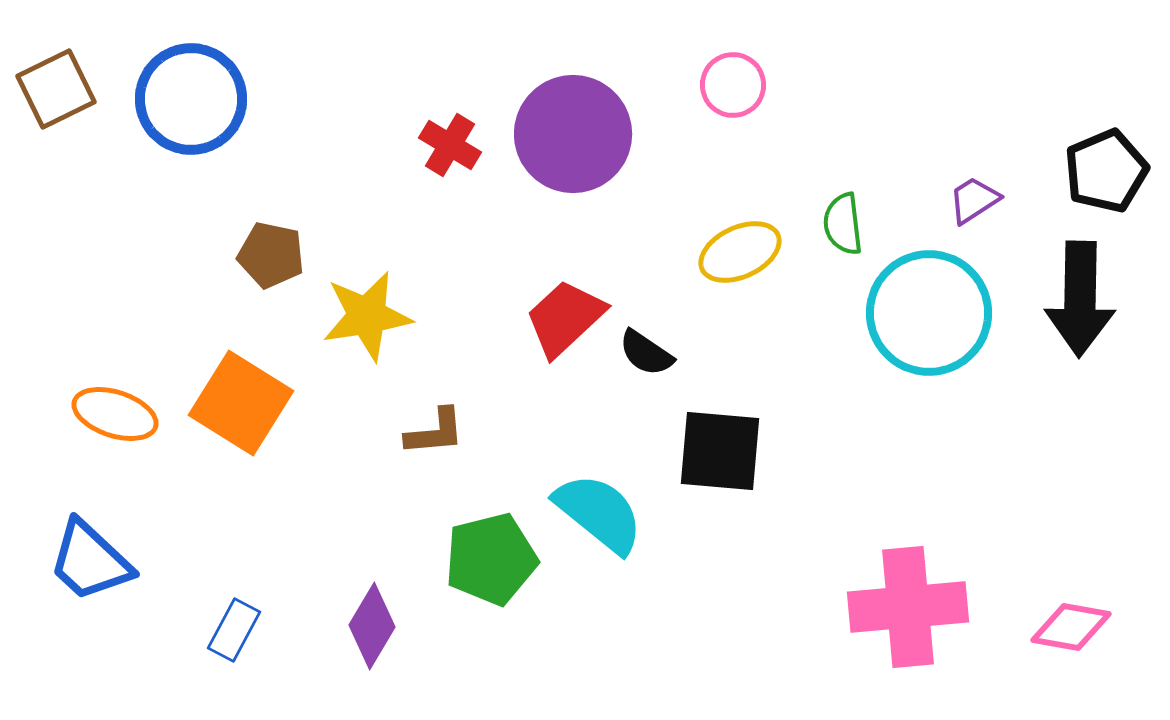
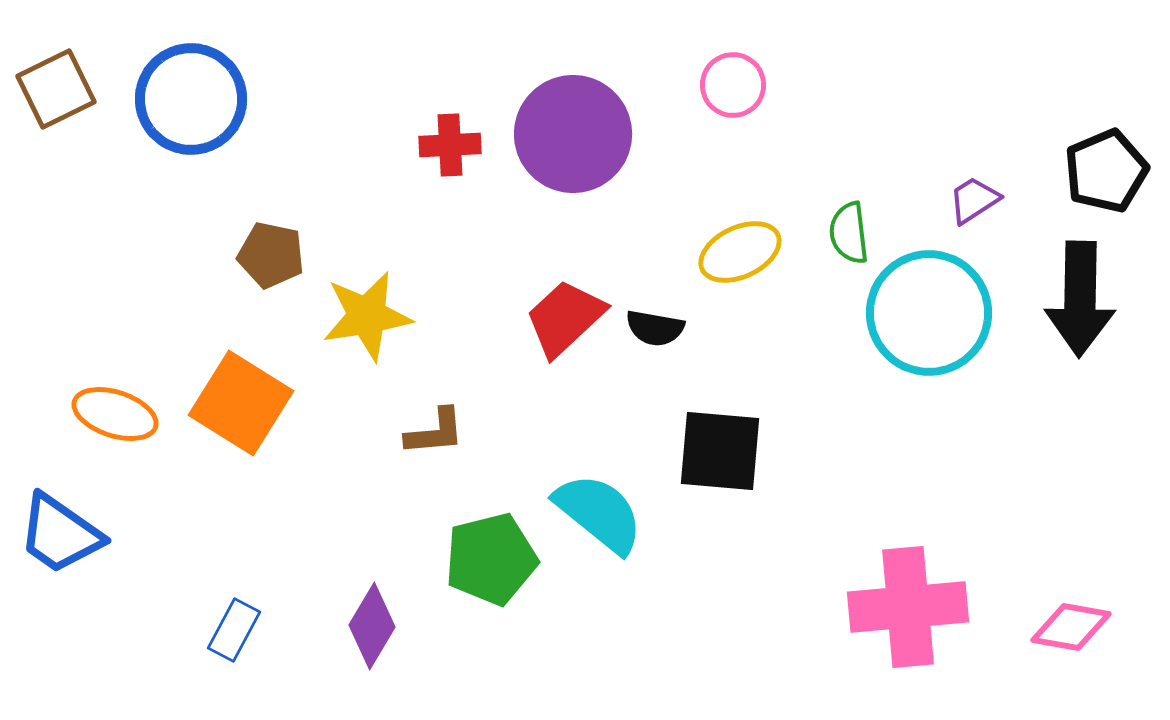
red cross: rotated 34 degrees counterclockwise
green semicircle: moved 6 px right, 9 px down
black semicircle: moved 9 px right, 25 px up; rotated 24 degrees counterclockwise
blue trapezoid: moved 30 px left, 27 px up; rotated 8 degrees counterclockwise
